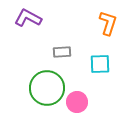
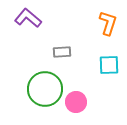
purple L-shape: rotated 12 degrees clockwise
cyan square: moved 9 px right, 1 px down
green circle: moved 2 px left, 1 px down
pink circle: moved 1 px left
